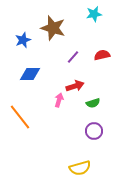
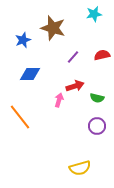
green semicircle: moved 4 px right, 5 px up; rotated 32 degrees clockwise
purple circle: moved 3 px right, 5 px up
